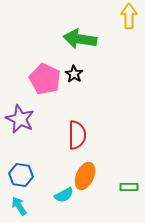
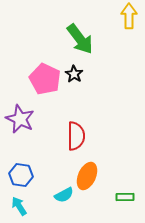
green arrow: rotated 136 degrees counterclockwise
red semicircle: moved 1 px left, 1 px down
orange ellipse: moved 2 px right
green rectangle: moved 4 px left, 10 px down
